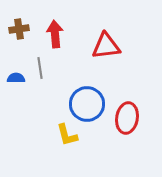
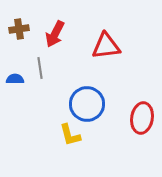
red arrow: rotated 148 degrees counterclockwise
blue semicircle: moved 1 px left, 1 px down
red ellipse: moved 15 px right
yellow L-shape: moved 3 px right
